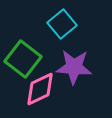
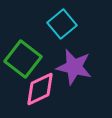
purple star: rotated 9 degrees clockwise
